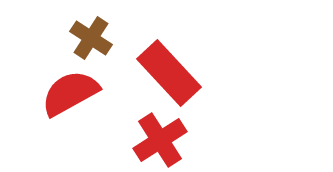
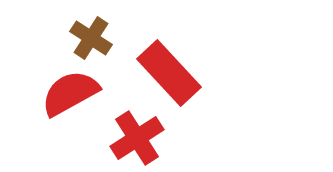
red cross: moved 23 px left, 2 px up
